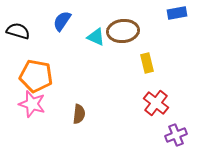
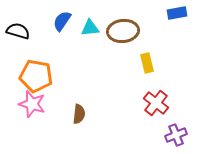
cyan triangle: moved 6 px left, 9 px up; rotated 30 degrees counterclockwise
